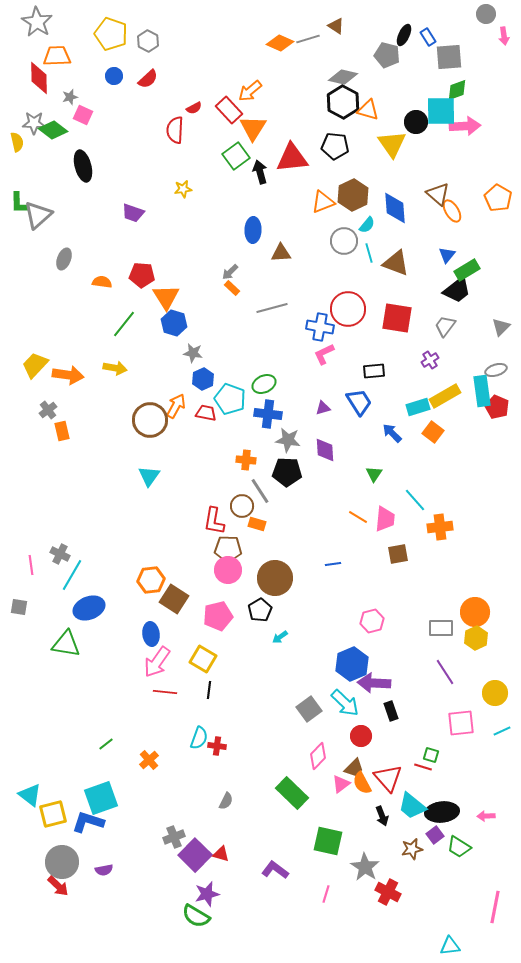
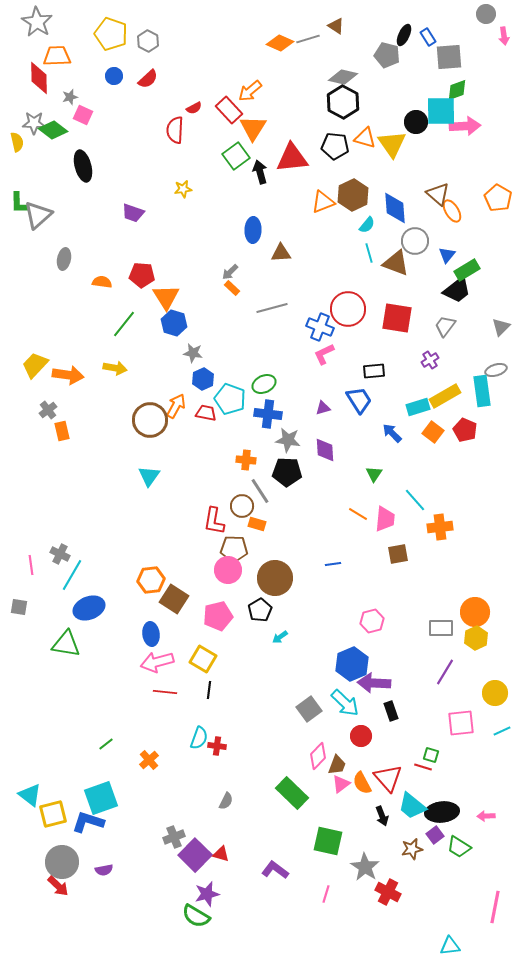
orange triangle at (368, 110): moved 3 px left, 28 px down
gray circle at (344, 241): moved 71 px right
gray ellipse at (64, 259): rotated 10 degrees counterclockwise
blue cross at (320, 327): rotated 12 degrees clockwise
blue trapezoid at (359, 402): moved 2 px up
red pentagon at (497, 407): moved 32 px left, 23 px down
orange line at (358, 517): moved 3 px up
brown pentagon at (228, 549): moved 6 px right
pink arrow at (157, 662): rotated 40 degrees clockwise
purple line at (445, 672): rotated 64 degrees clockwise
brown trapezoid at (354, 768): moved 17 px left, 3 px up; rotated 25 degrees counterclockwise
